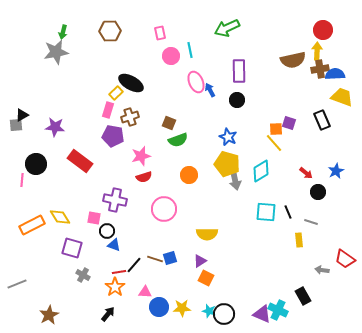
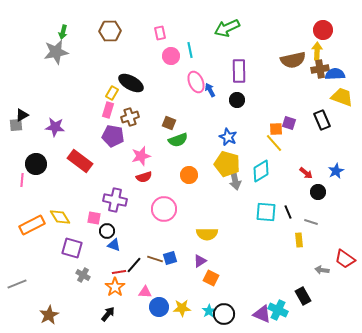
yellow rectangle at (116, 93): moved 4 px left; rotated 16 degrees counterclockwise
orange square at (206, 278): moved 5 px right
cyan star at (209, 311): rotated 24 degrees clockwise
